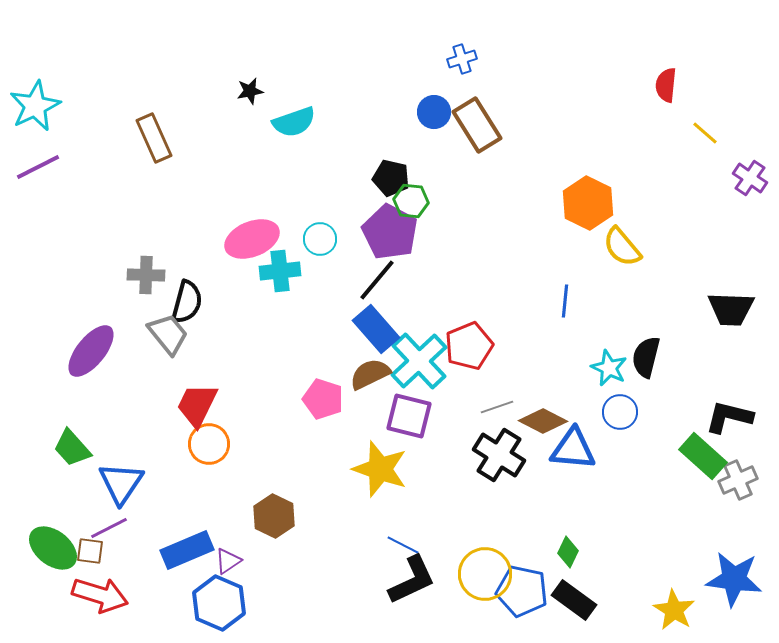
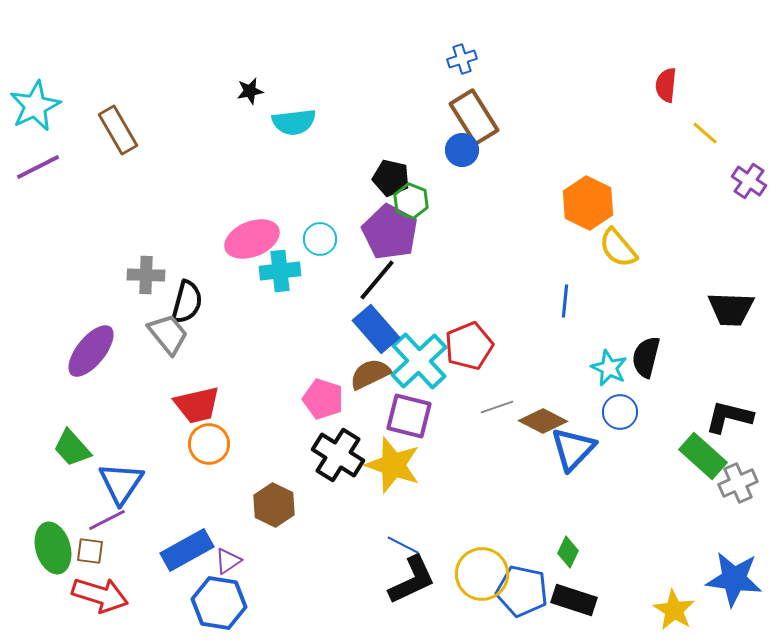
blue circle at (434, 112): moved 28 px right, 38 px down
cyan semicircle at (294, 122): rotated 12 degrees clockwise
brown rectangle at (477, 125): moved 3 px left, 8 px up
brown rectangle at (154, 138): moved 36 px left, 8 px up; rotated 6 degrees counterclockwise
purple cross at (750, 178): moved 1 px left, 3 px down
green hexagon at (411, 201): rotated 16 degrees clockwise
yellow semicircle at (622, 247): moved 4 px left, 1 px down
red trapezoid at (197, 405): rotated 129 degrees counterclockwise
blue triangle at (573, 449): rotated 51 degrees counterclockwise
black cross at (499, 455): moved 161 px left
yellow star at (380, 469): moved 13 px right, 4 px up
gray cross at (738, 480): moved 3 px down
brown hexagon at (274, 516): moved 11 px up
purple line at (109, 528): moved 2 px left, 8 px up
green ellipse at (53, 548): rotated 36 degrees clockwise
blue rectangle at (187, 550): rotated 6 degrees counterclockwise
yellow circle at (485, 574): moved 3 px left
black rectangle at (574, 600): rotated 18 degrees counterclockwise
blue hexagon at (219, 603): rotated 14 degrees counterclockwise
